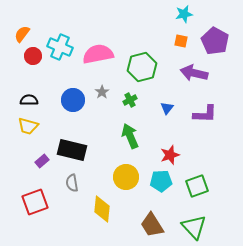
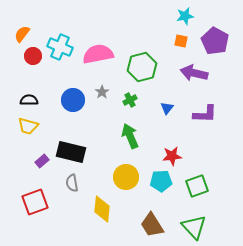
cyan star: moved 1 px right, 2 px down
black rectangle: moved 1 px left, 2 px down
red star: moved 2 px right, 1 px down; rotated 12 degrees clockwise
